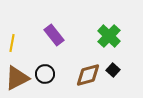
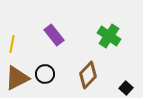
green cross: rotated 10 degrees counterclockwise
yellow line: moved 1 px down
black square: moved 13 px right, 18 px down
brown diamond: rotated 32 degrees counterclockwise
